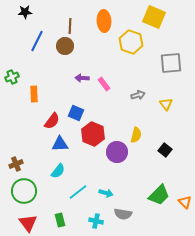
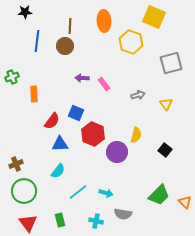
blue line: rotated 20 degrees counterclockwise
gray square: rotated 10 degrees counterclockwise
